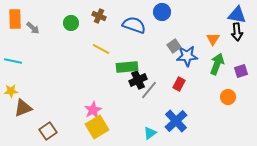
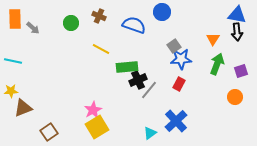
blue star: moved 6 px left, 3 px down
orange circle: moved 7 px right
brown square: moved 1 px right, 1 px down
